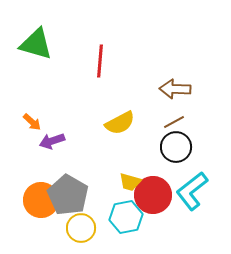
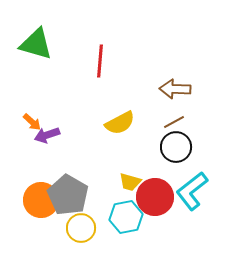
purple arrow: moved 5 px left, 6 px up
red circle: moved 2 px right, 2 px down
